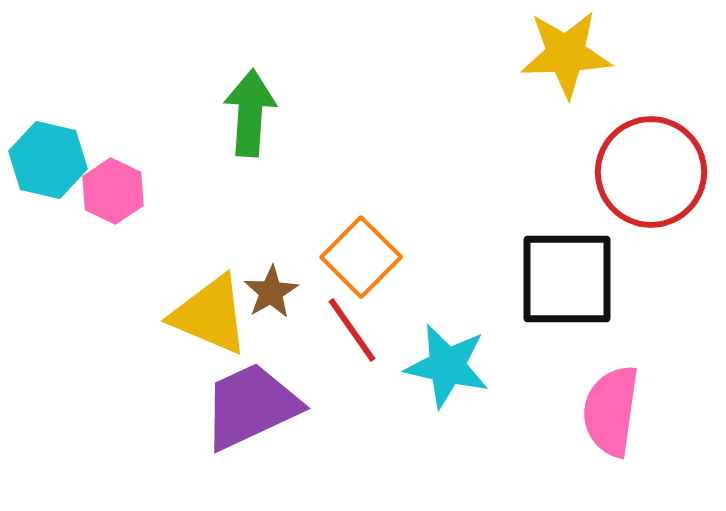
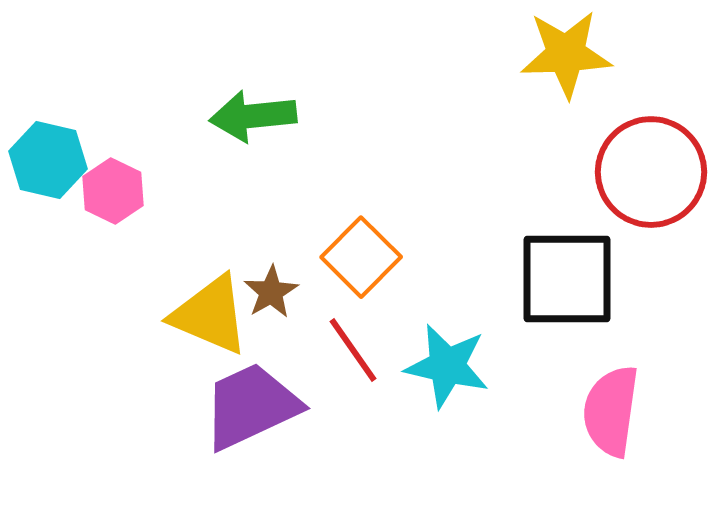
green arrow: moved 3 px right, 3 px down; rotated 100 degrees counterclockwise
red line: moved 1 px right, 20 px down
